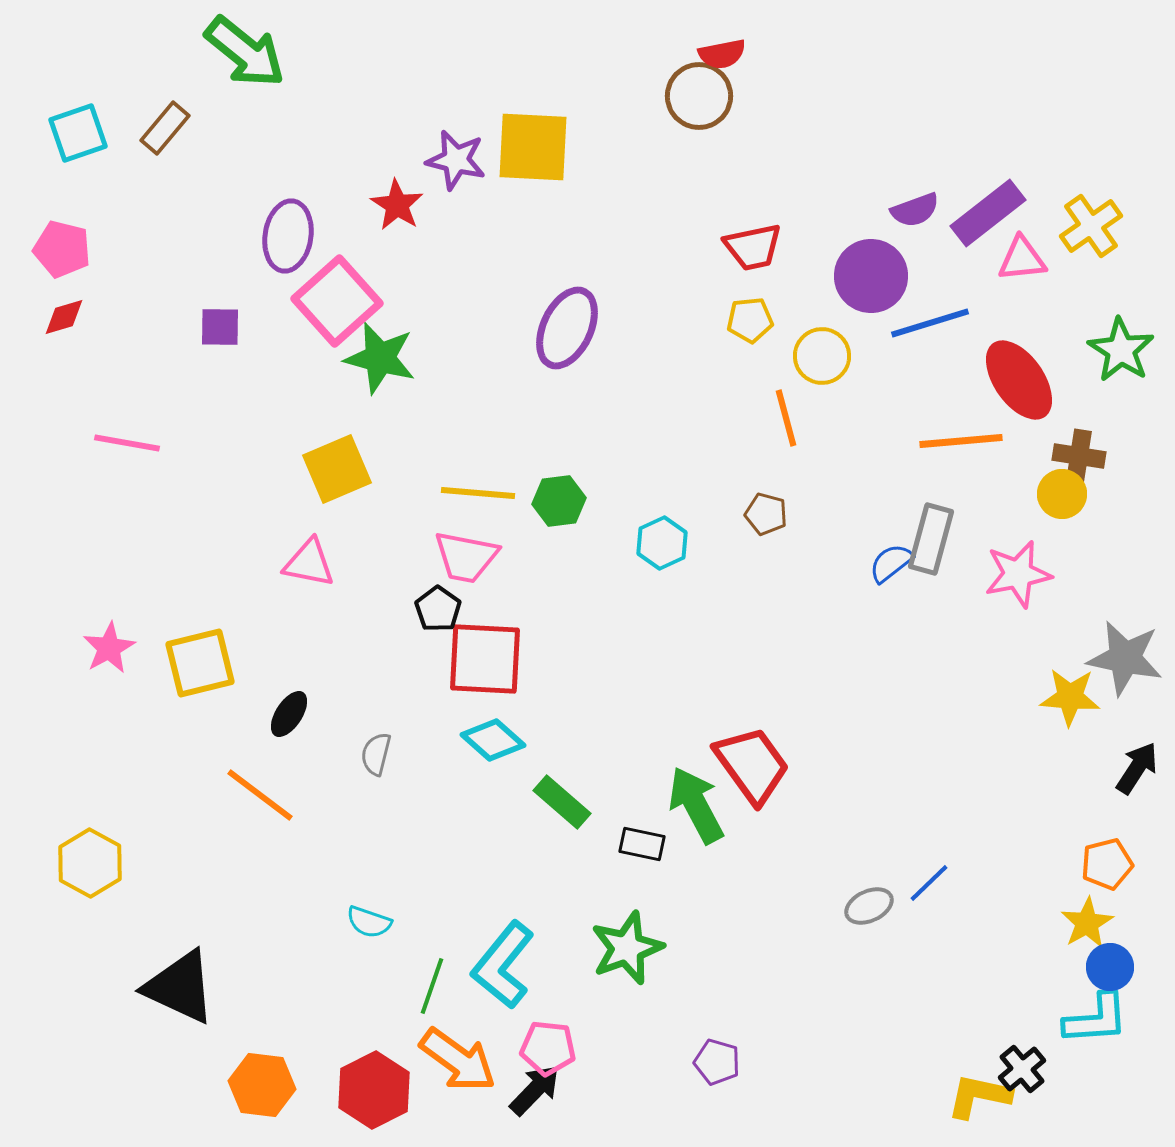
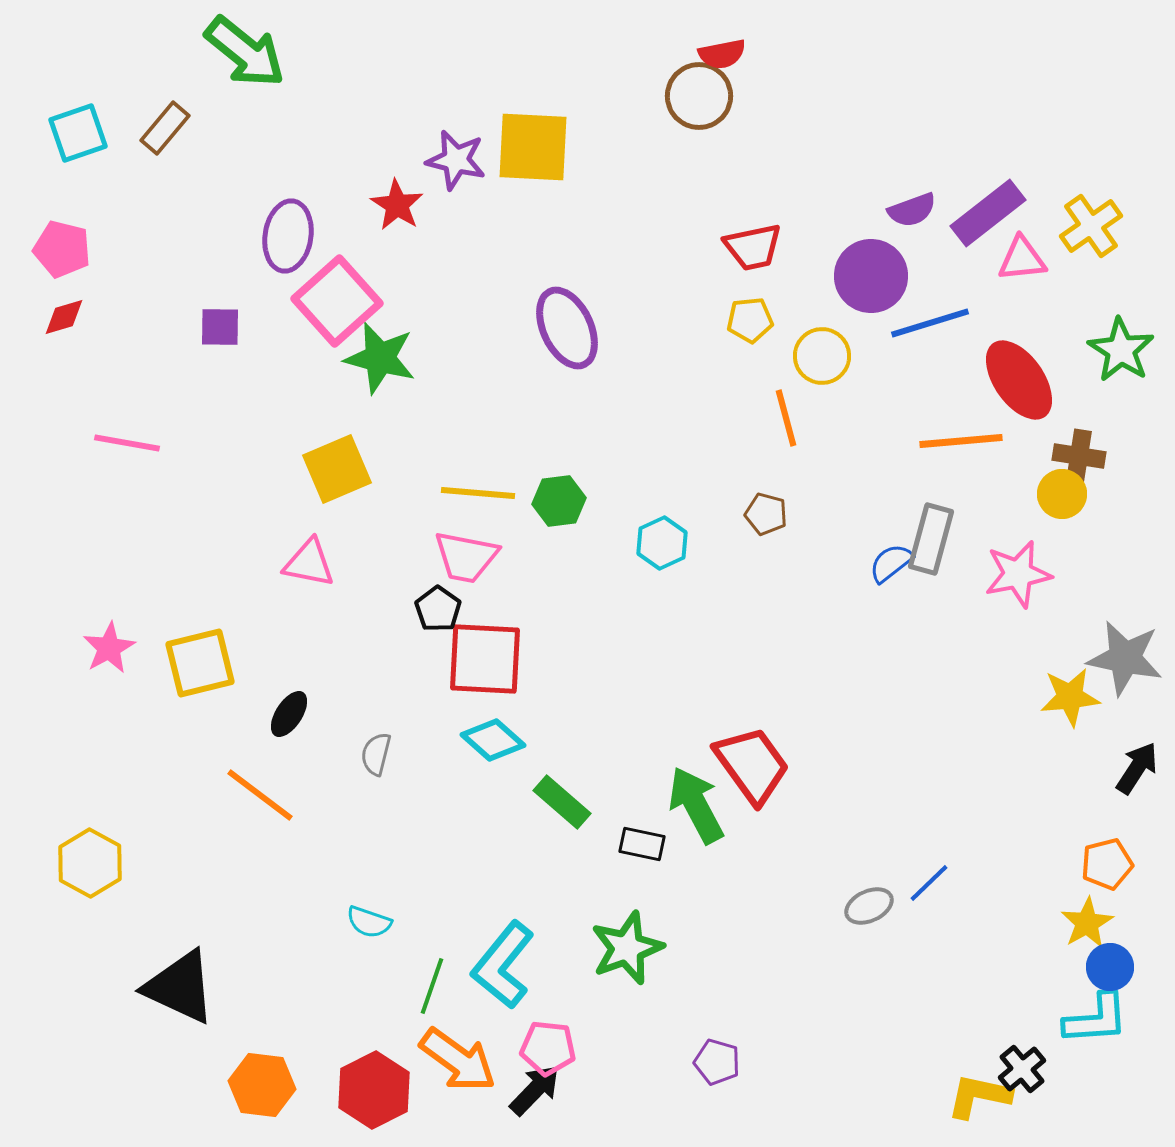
purple semicircle at (915, 210): moved 3 px left
purple ellipse at (567, 328): rotated 50 degrees counterclockwise
yellow star at (1070, 697): rotated 10 degrees counterclockwise
